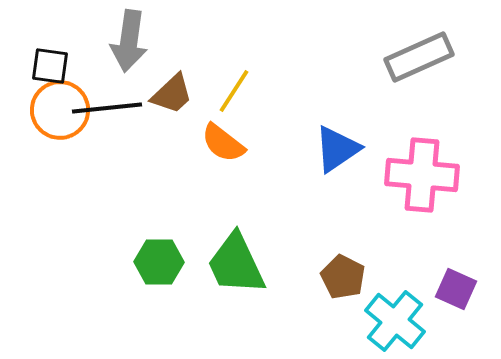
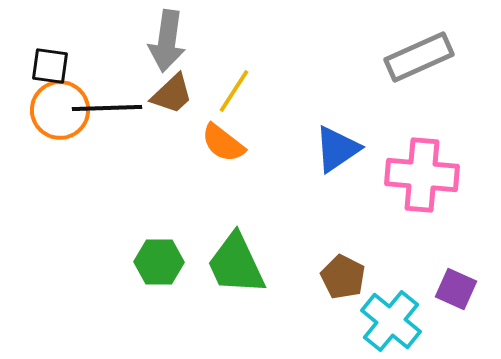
gray arrow: moved 38 px right
black line: rotated 4 degrees clockwise
cyan cross: moved 4 px left
